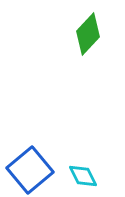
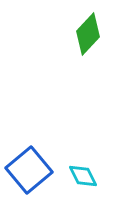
blue square: moved 1 px left
